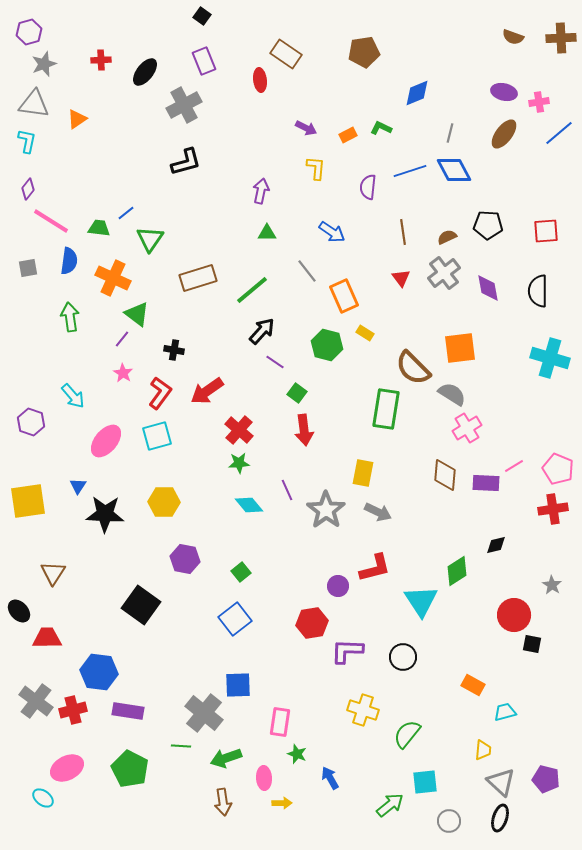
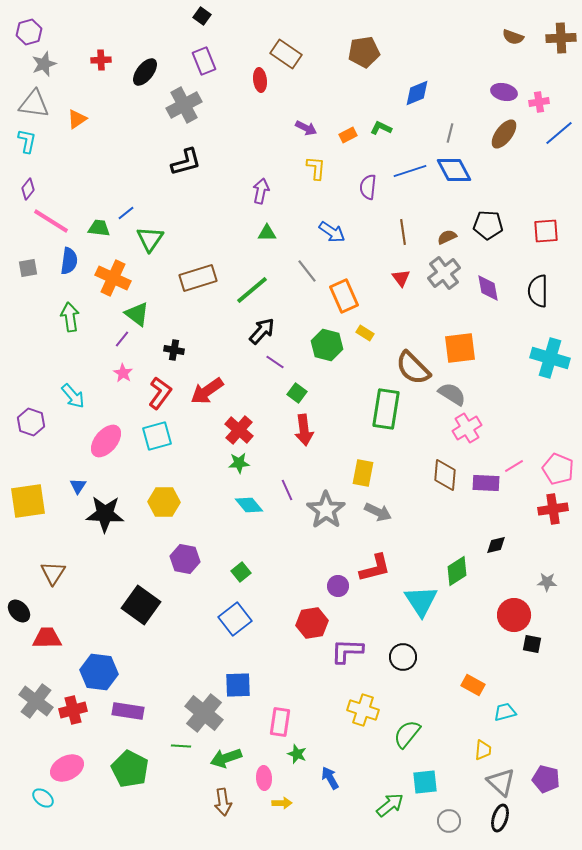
gray star at (552, 585): moved 5 px left, 3 px up; rotated 30 degrees counterclockwise
